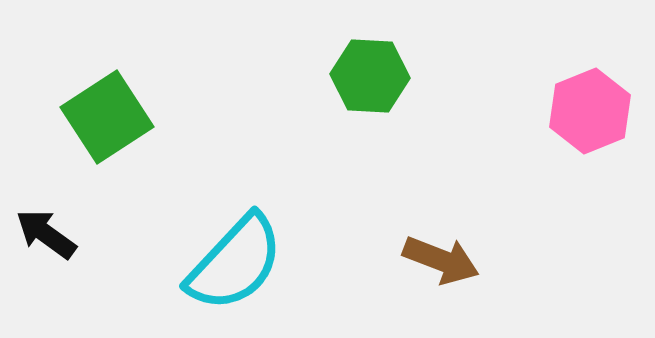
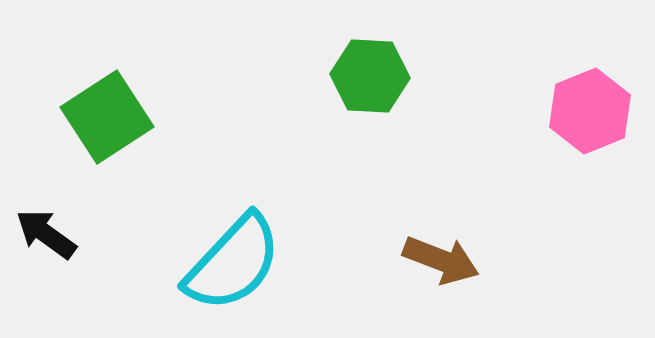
cyan semicircle: moved 2 px left
